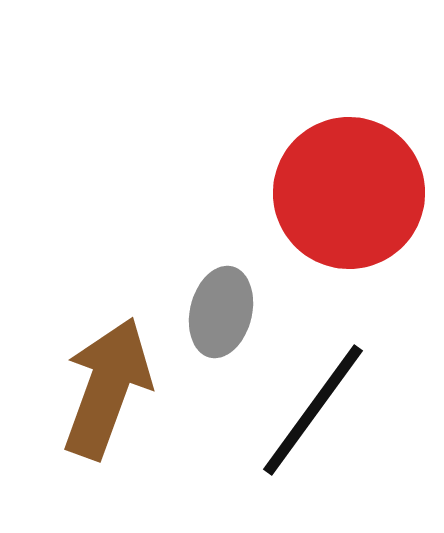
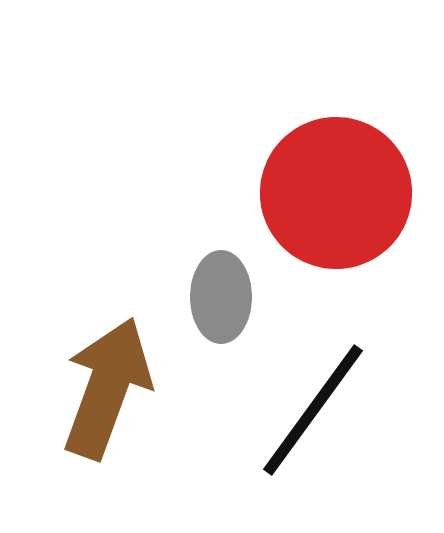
red circle: moved 13 px left
gray ellipse: moved 15 px up; rotated 14 degrees counterclockwise
